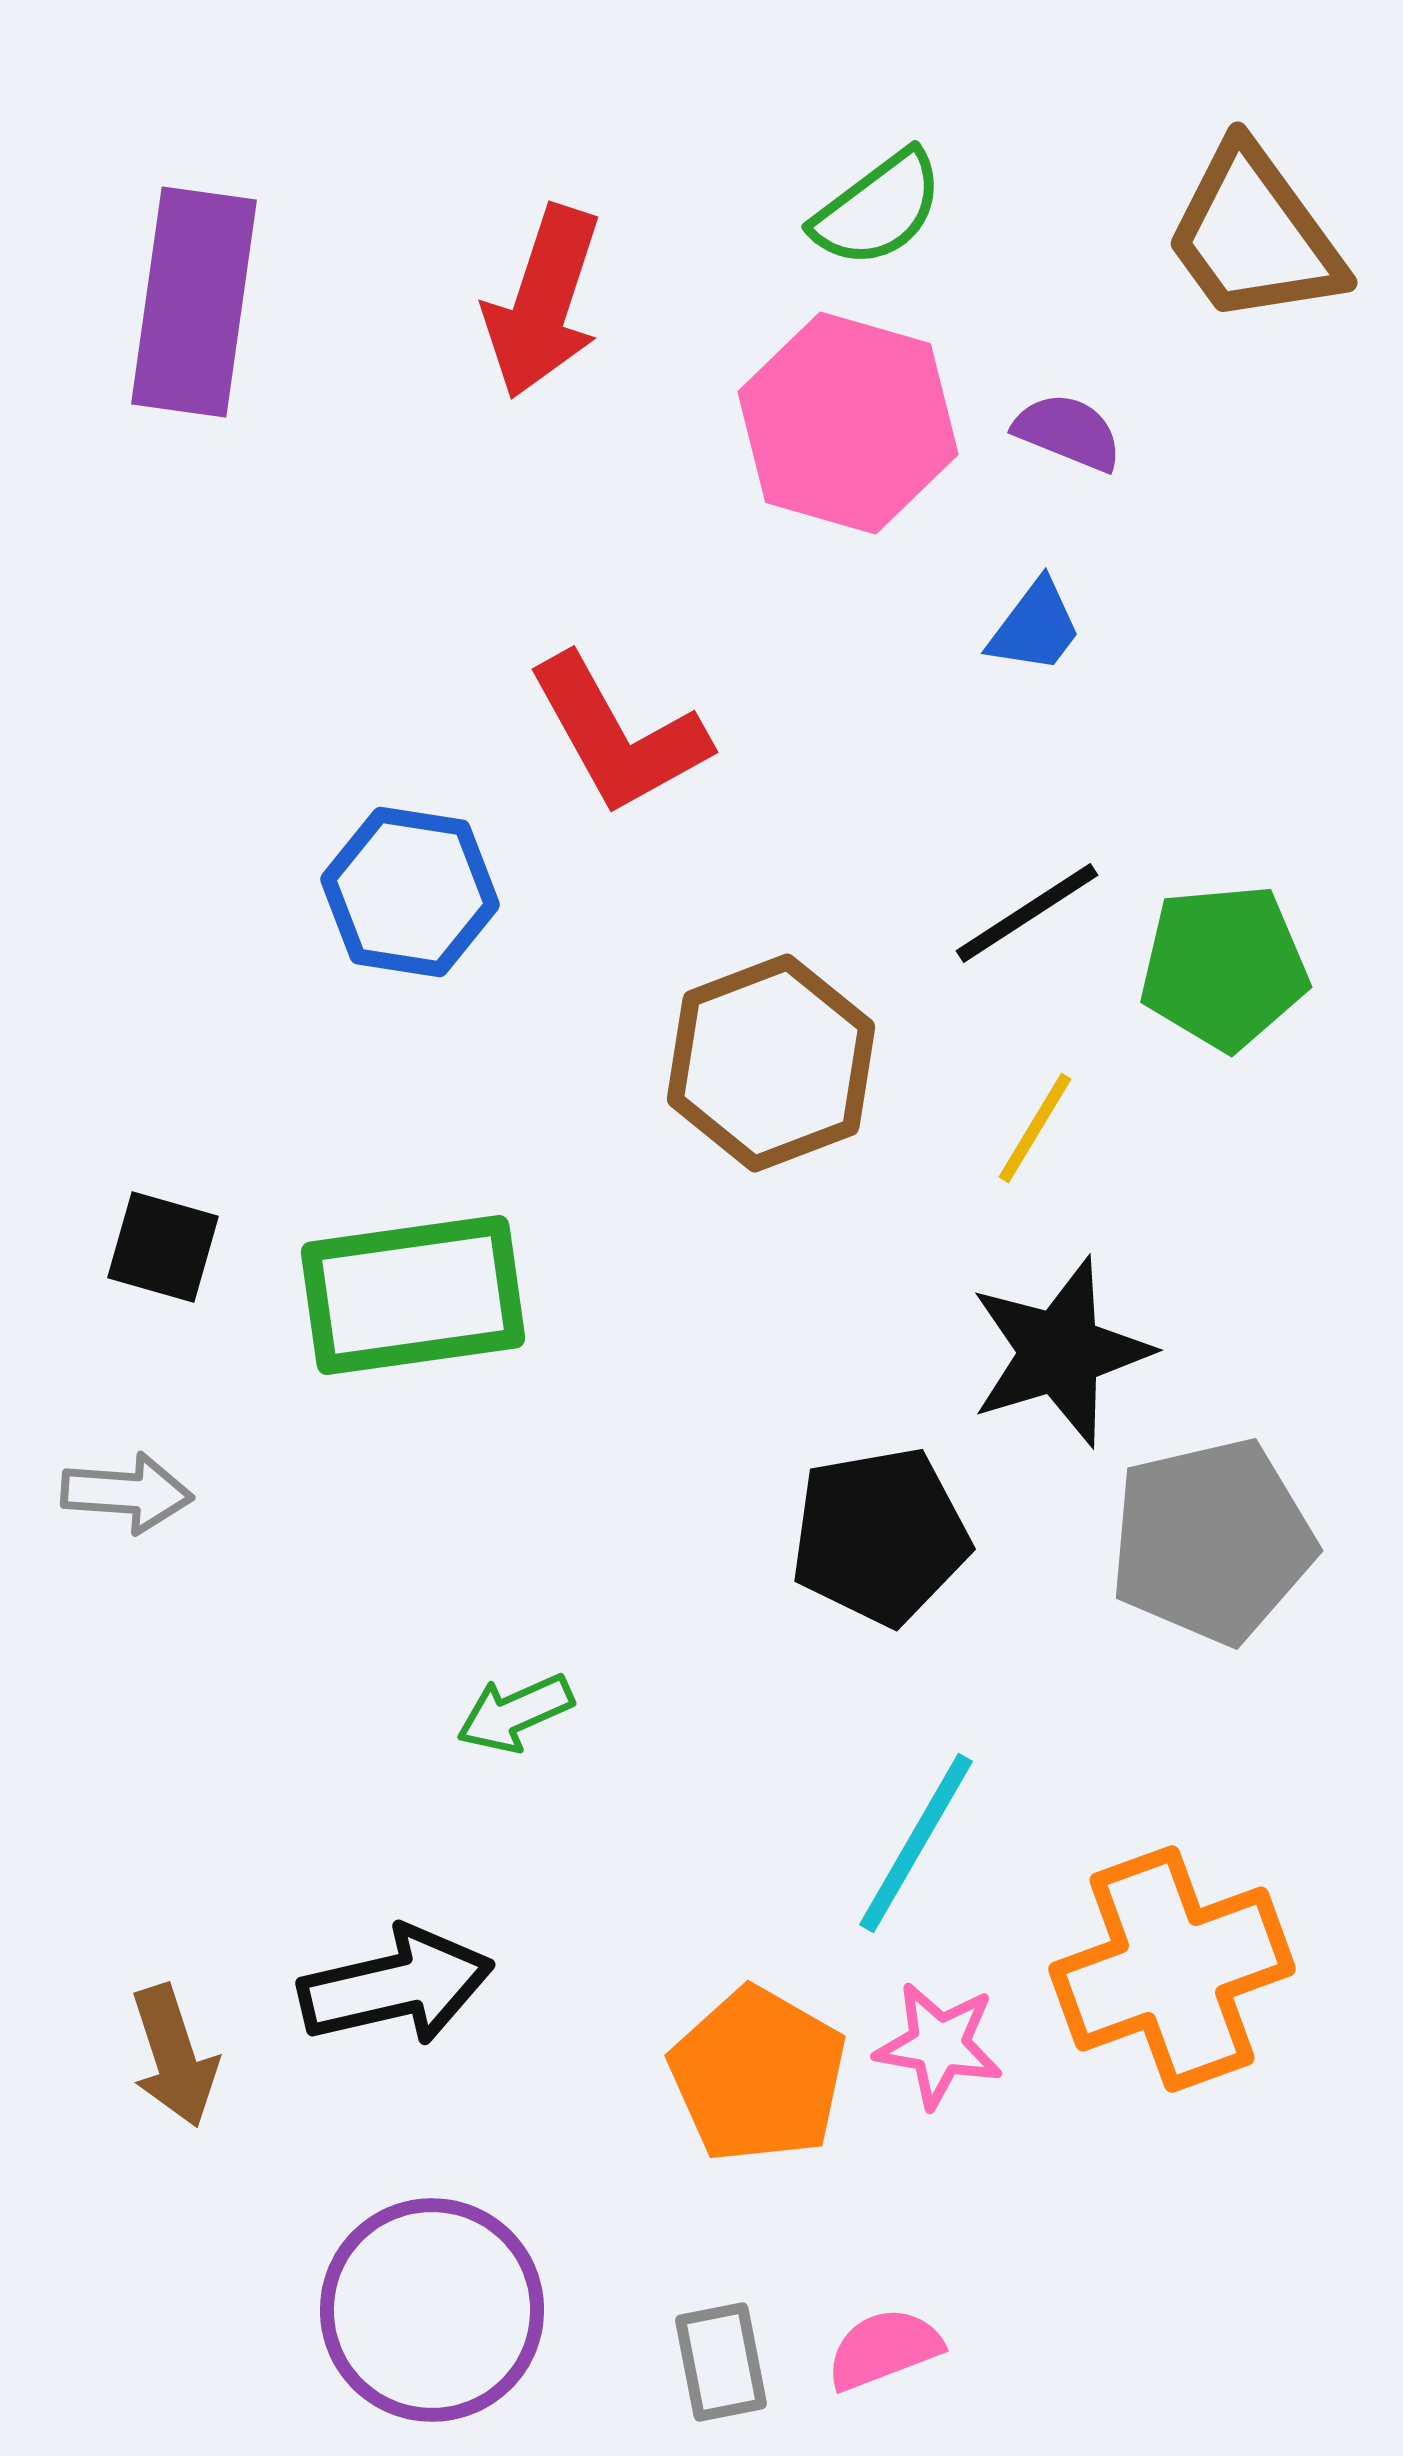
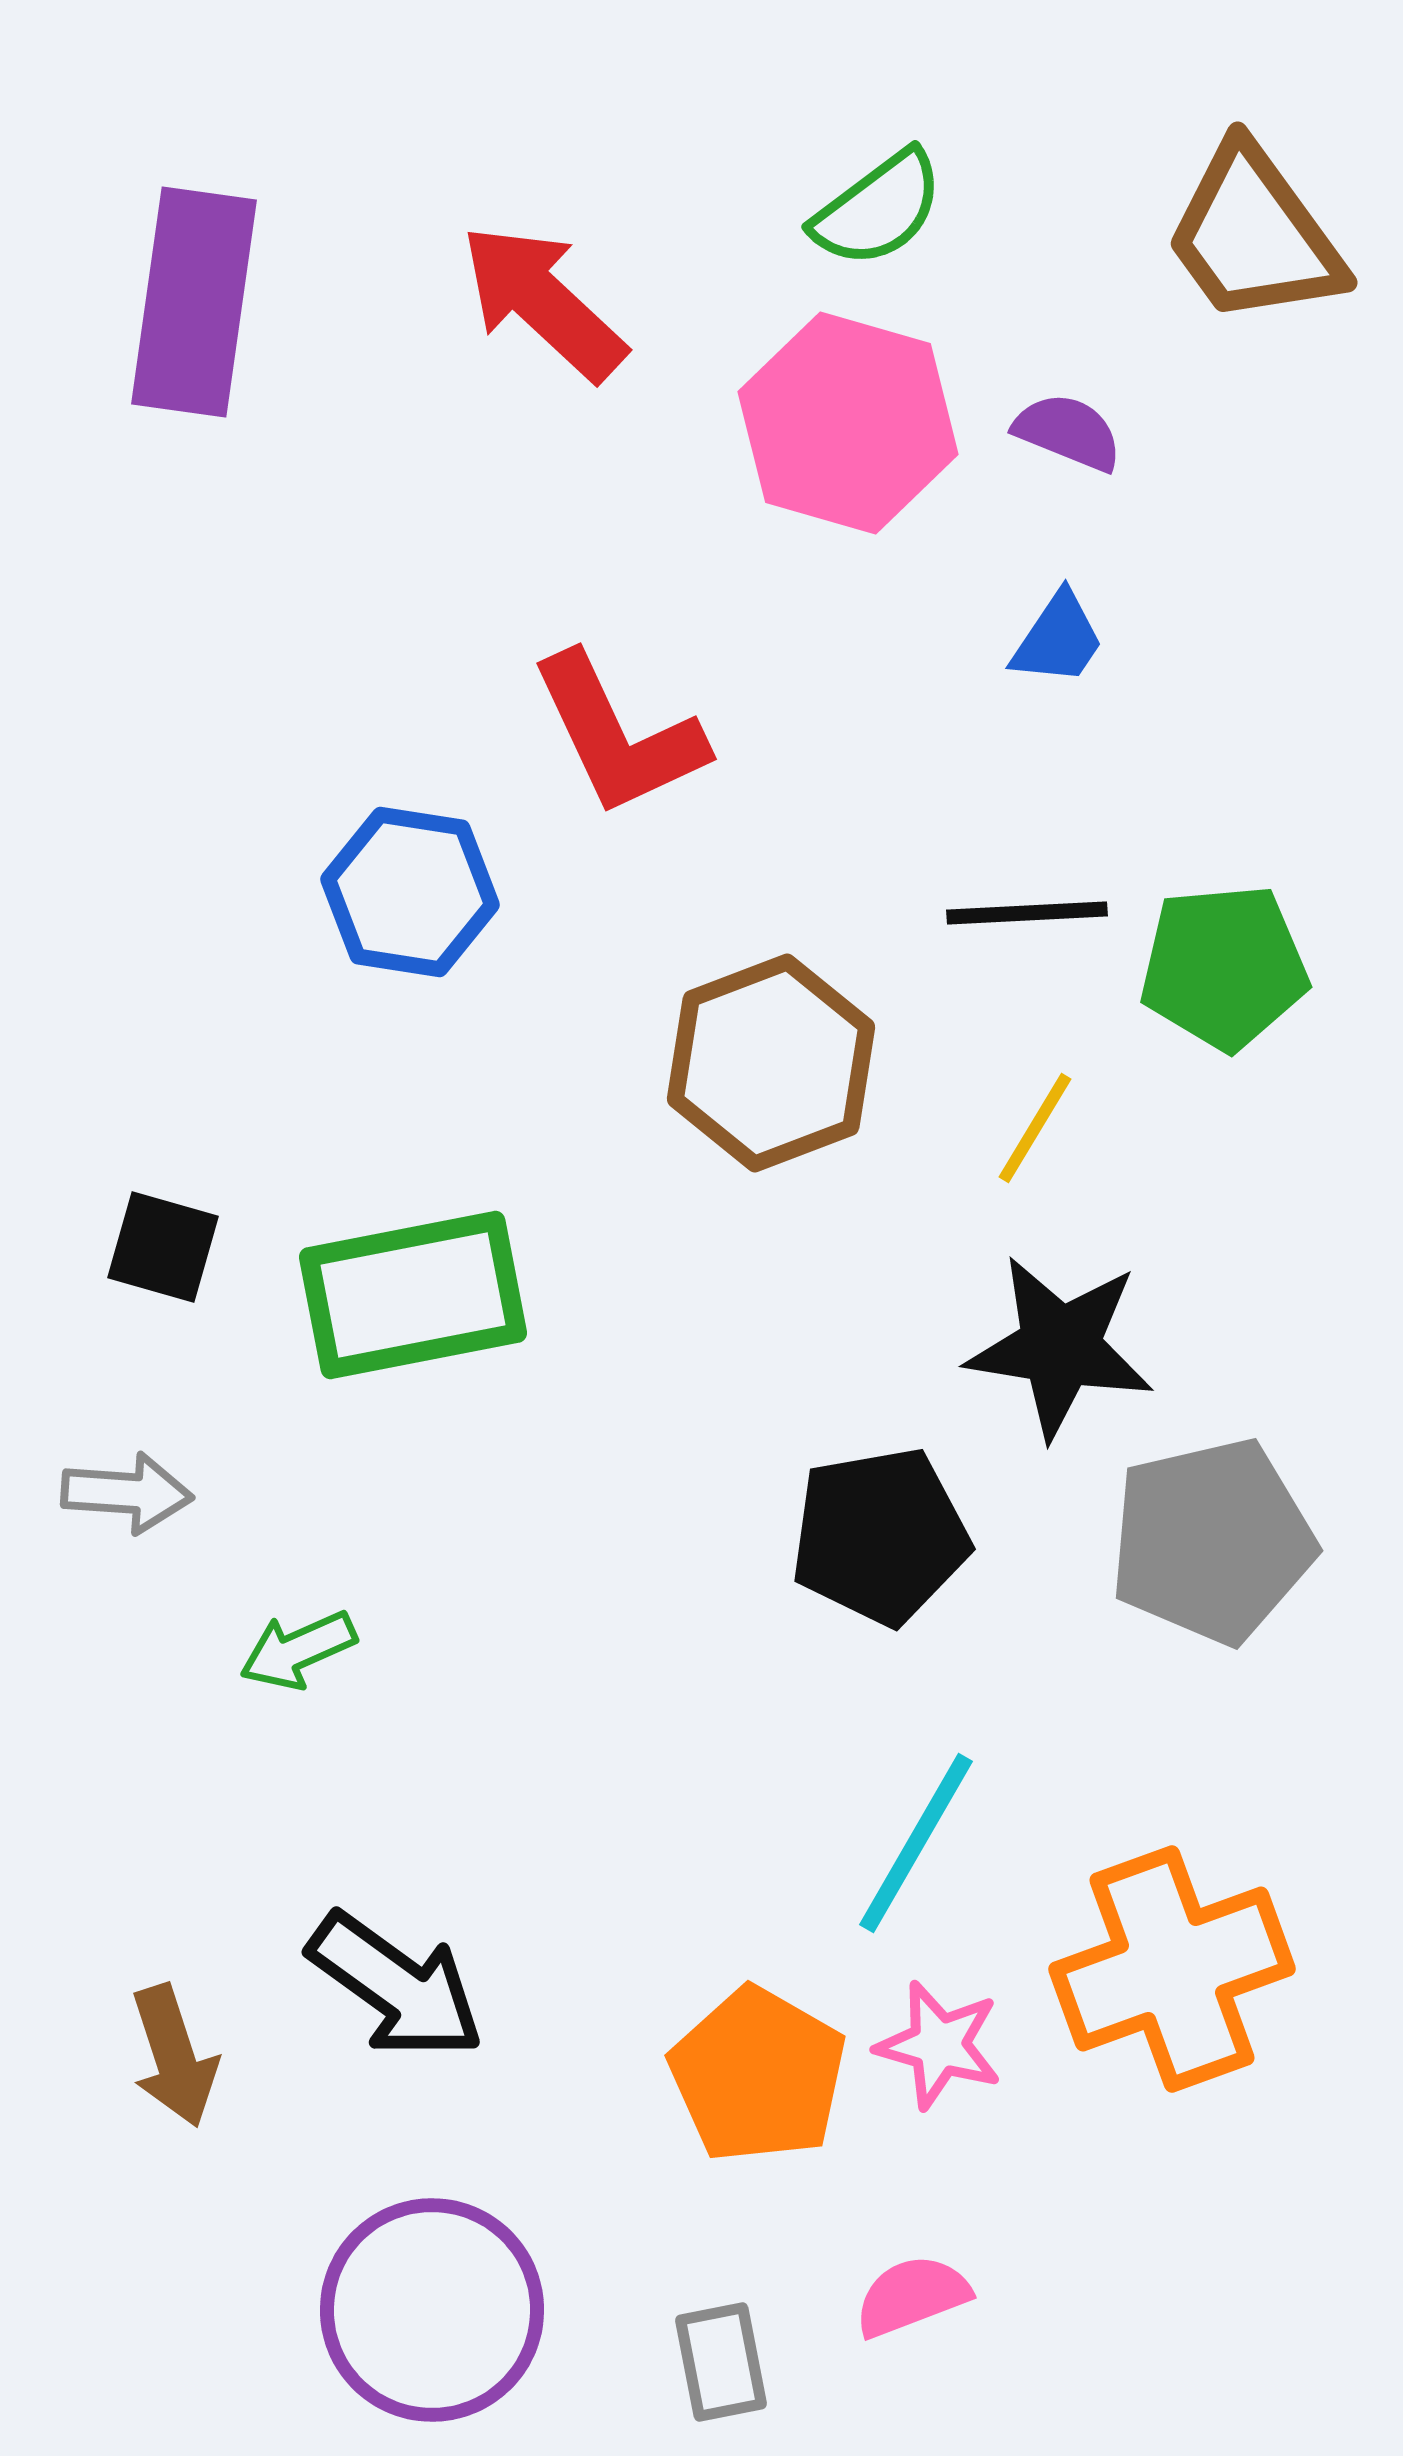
red arrow: rotated 115 degrees clockwise
blue trapezoid: moved 23 px right, 12 px down; rotated 3 degrees counterclockwise
red L-shape: rotated 4 degrees clockwise
black line: rotated 30 degrees clockwise
green rectangle: rotated 3 degrees counterclockwise
black star: moved 5 px up; rotated 26 degrees clockwise
green arrow: moved 217 px left, 63 px up
black arrow: rotated 49 degrees clockwise
pink star: rotated 6 degrees clockwise
pink semicircle: moved 28 px right, 53 px up
